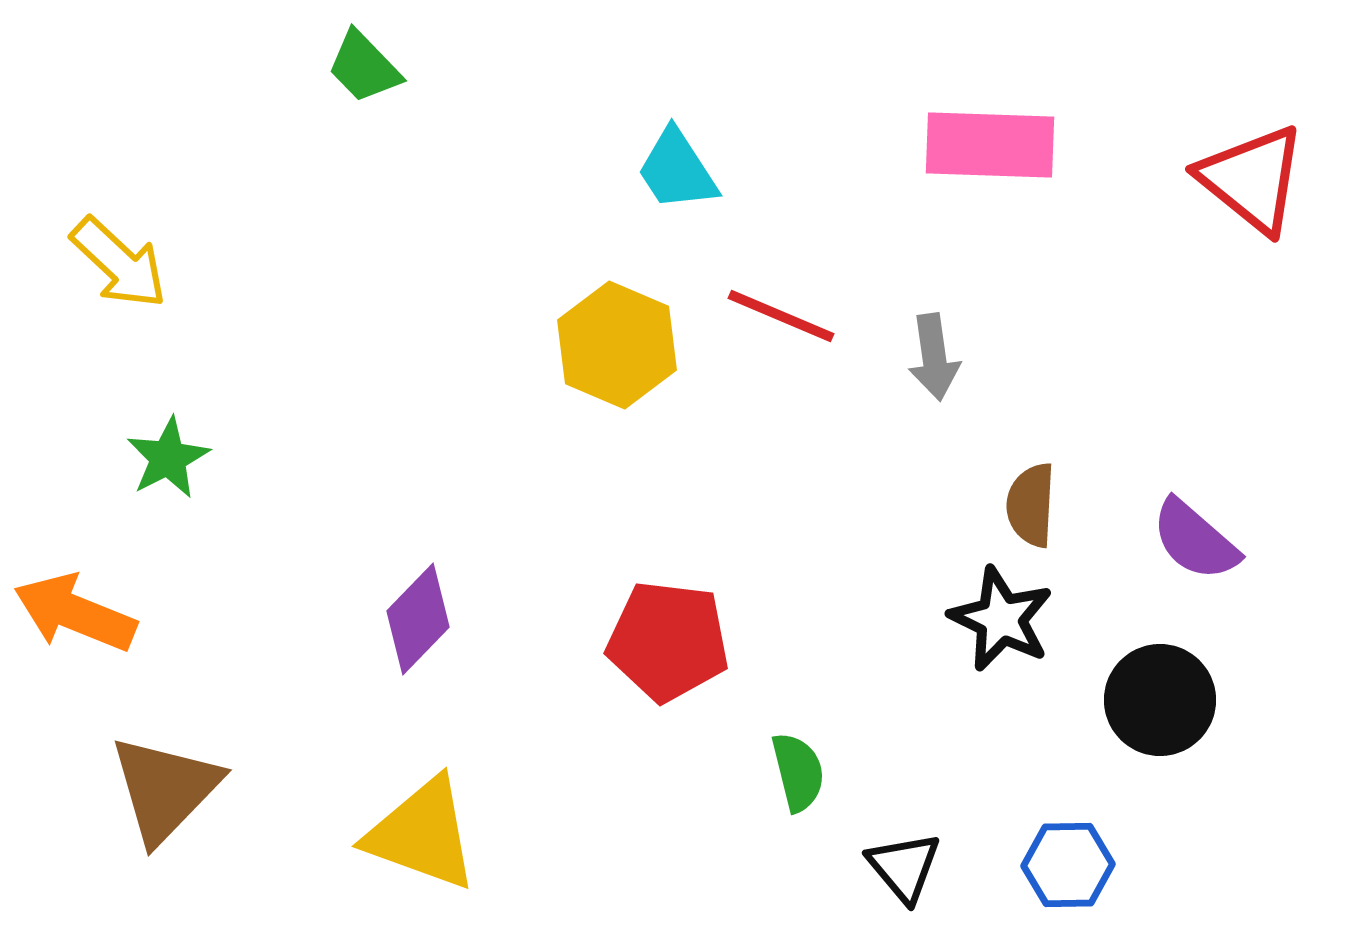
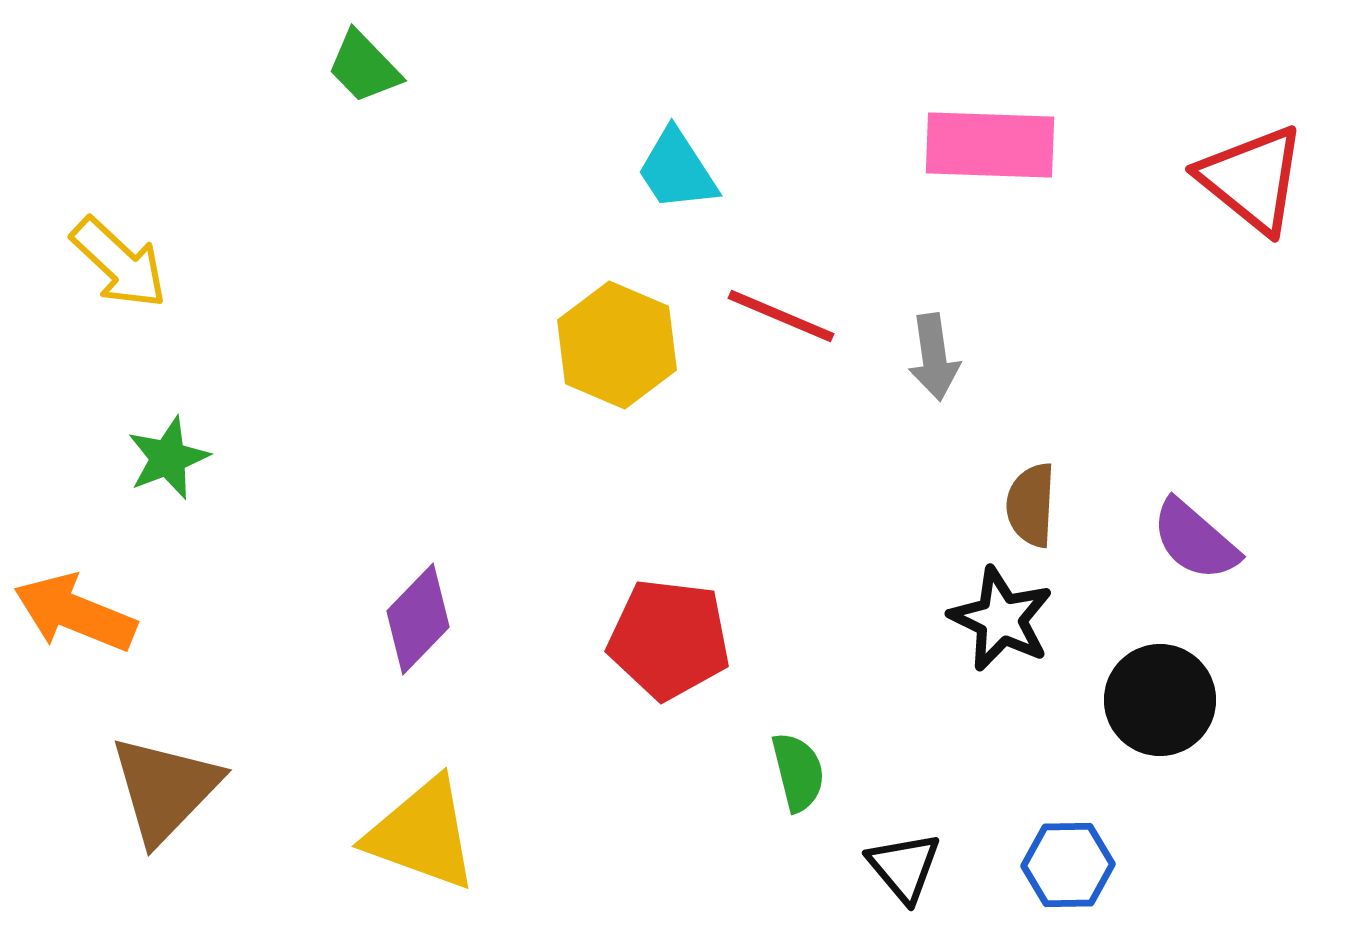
green star: rotated 6 degrees clockwise
red pentagon: moved 1 px right, 2 px up
